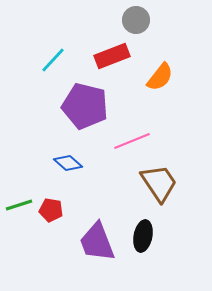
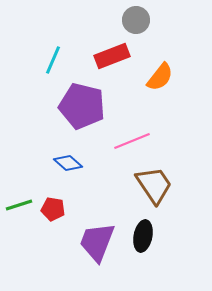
cyan line: rotated 20 degrees counterclockwise
purple pentagon: moved 3 px left
brown trapezoid: moved 5 px left, 2 px down
red pentagon: moved 2 px right, 1 px up
purple trapezoid: rotated 42 degrees clockwise
